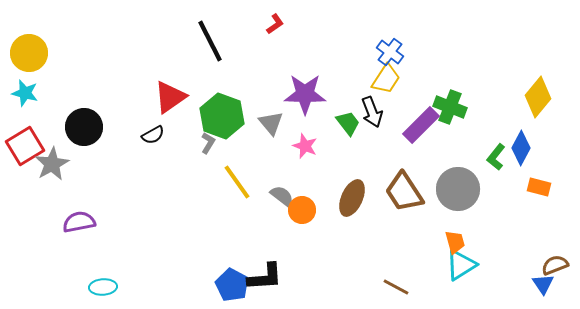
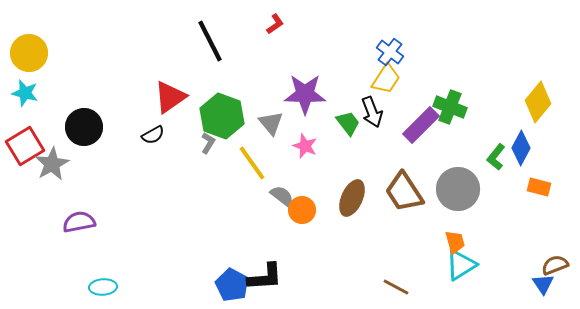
yellow diamond: moved 5 px down
yellow line: moved 15 px right, 19 px up
